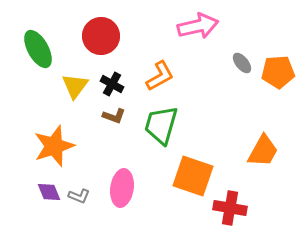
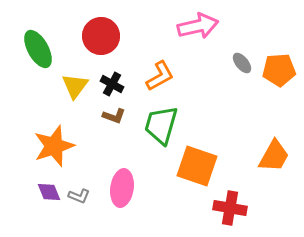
orange pentagon: moved 1 px right, 2 px up
orange trapezoid: moved 11 px right, 5 px down
orange square: moved 4 px right, 10 px up
